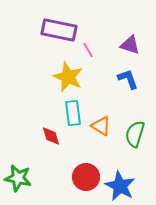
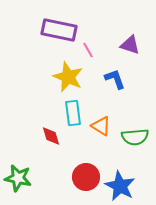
blue L-shape: moved 13 px left
green semicircle: moved 3 px down; rotated 112 degrees counterclockwise
